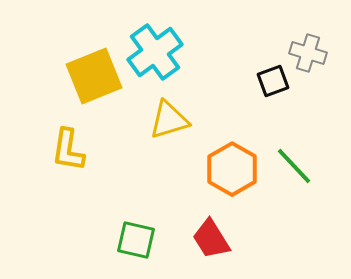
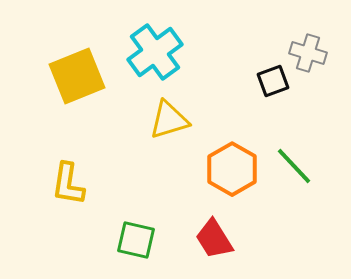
yellow square: moved 17 px left
yellow L-shape: moved 34 px down
red trapezoid: moved 3 px right
